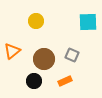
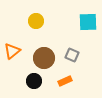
brown circle: moved 1 px up
